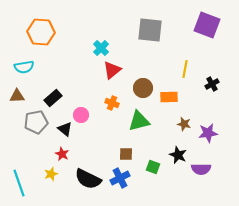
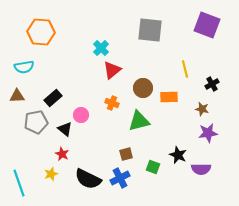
yellow line: rotated 24 degrees counterclockwise
brown star: moved 18 px right, 15 px up
brown square: rotated 16 degrees counterclockwise
